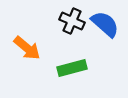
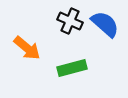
black cross: moved 2 px left
